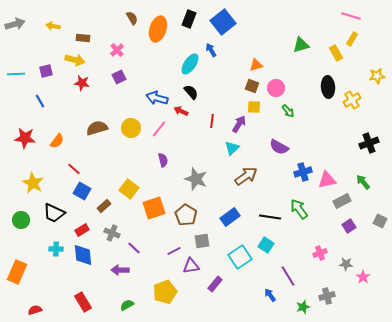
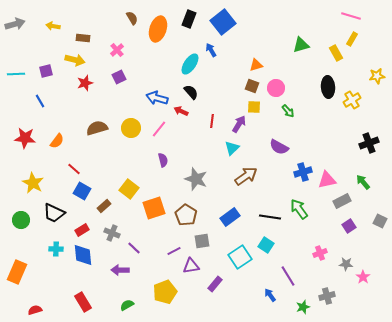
red star at (82, 83): moved 3 px right; rotated 28 degrees counterclockwise
